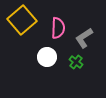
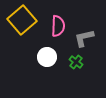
pink semicircle: moved 2 px up
gray L-shape: rotated 20 degrees clockwise
